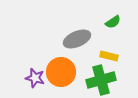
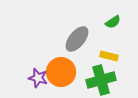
gray ellipse: rotated 28 degrees counterclockwise
purple star: moved 3 px right
